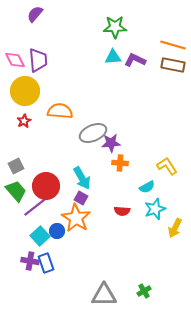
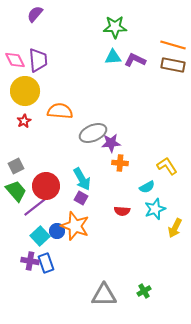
cyan arrow: moved 1 px down
orange star: moved 1 px left, 8 px down; rotated 12 degrees counterclockwise
